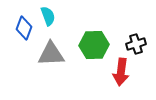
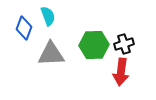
black cross: moved 12 px left
